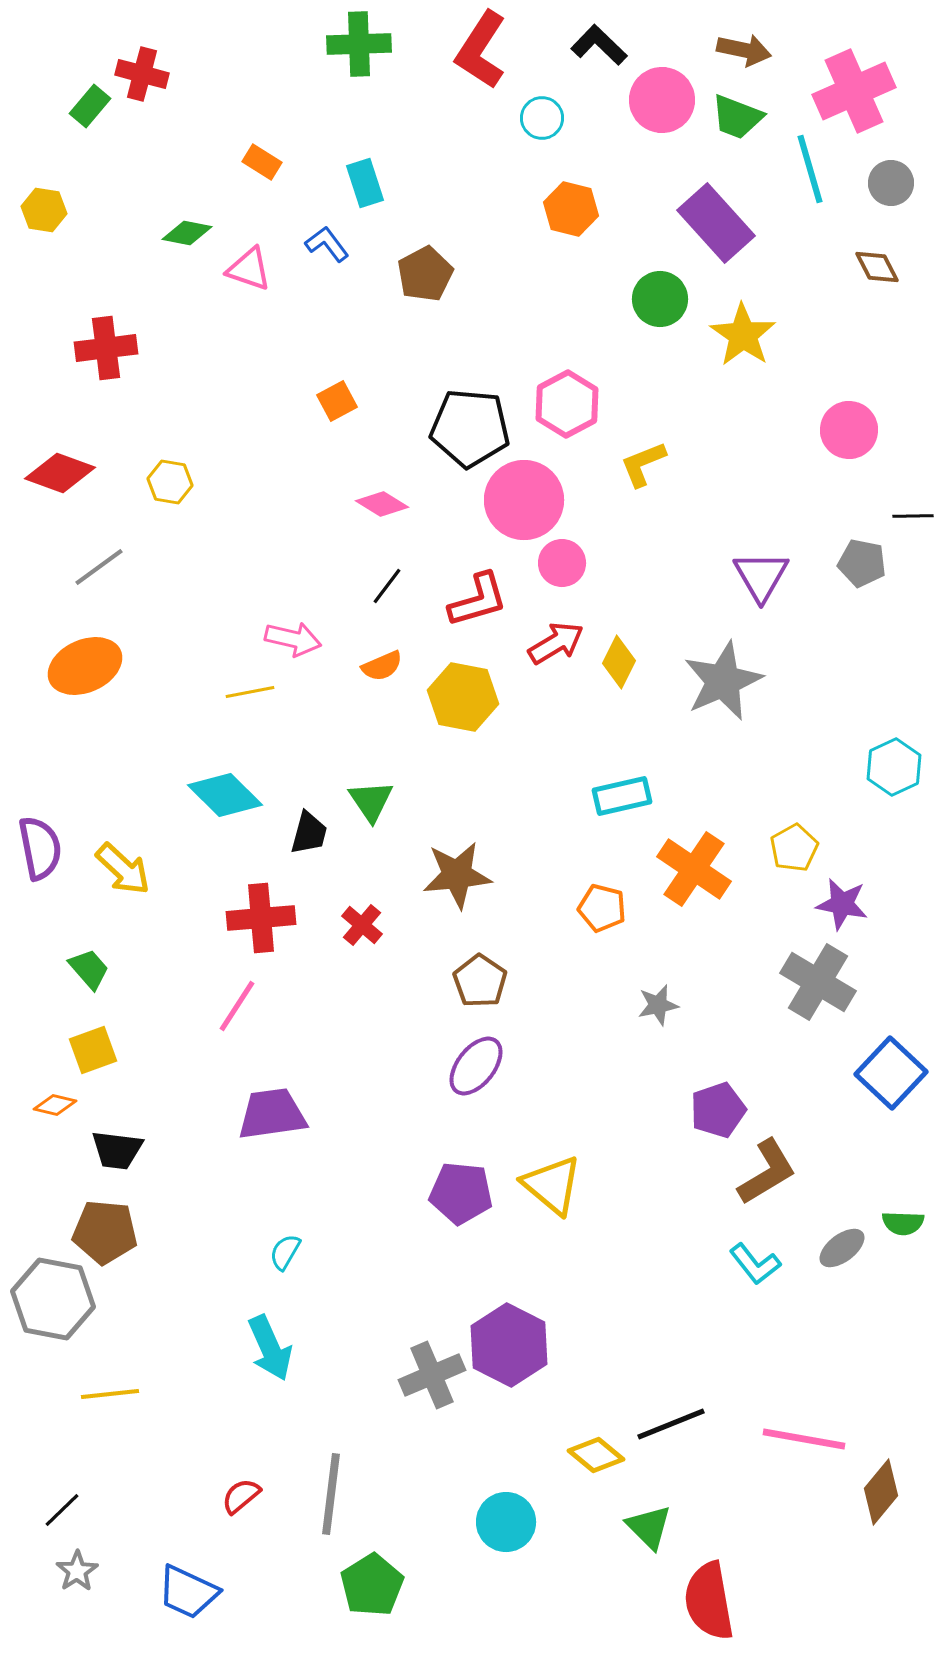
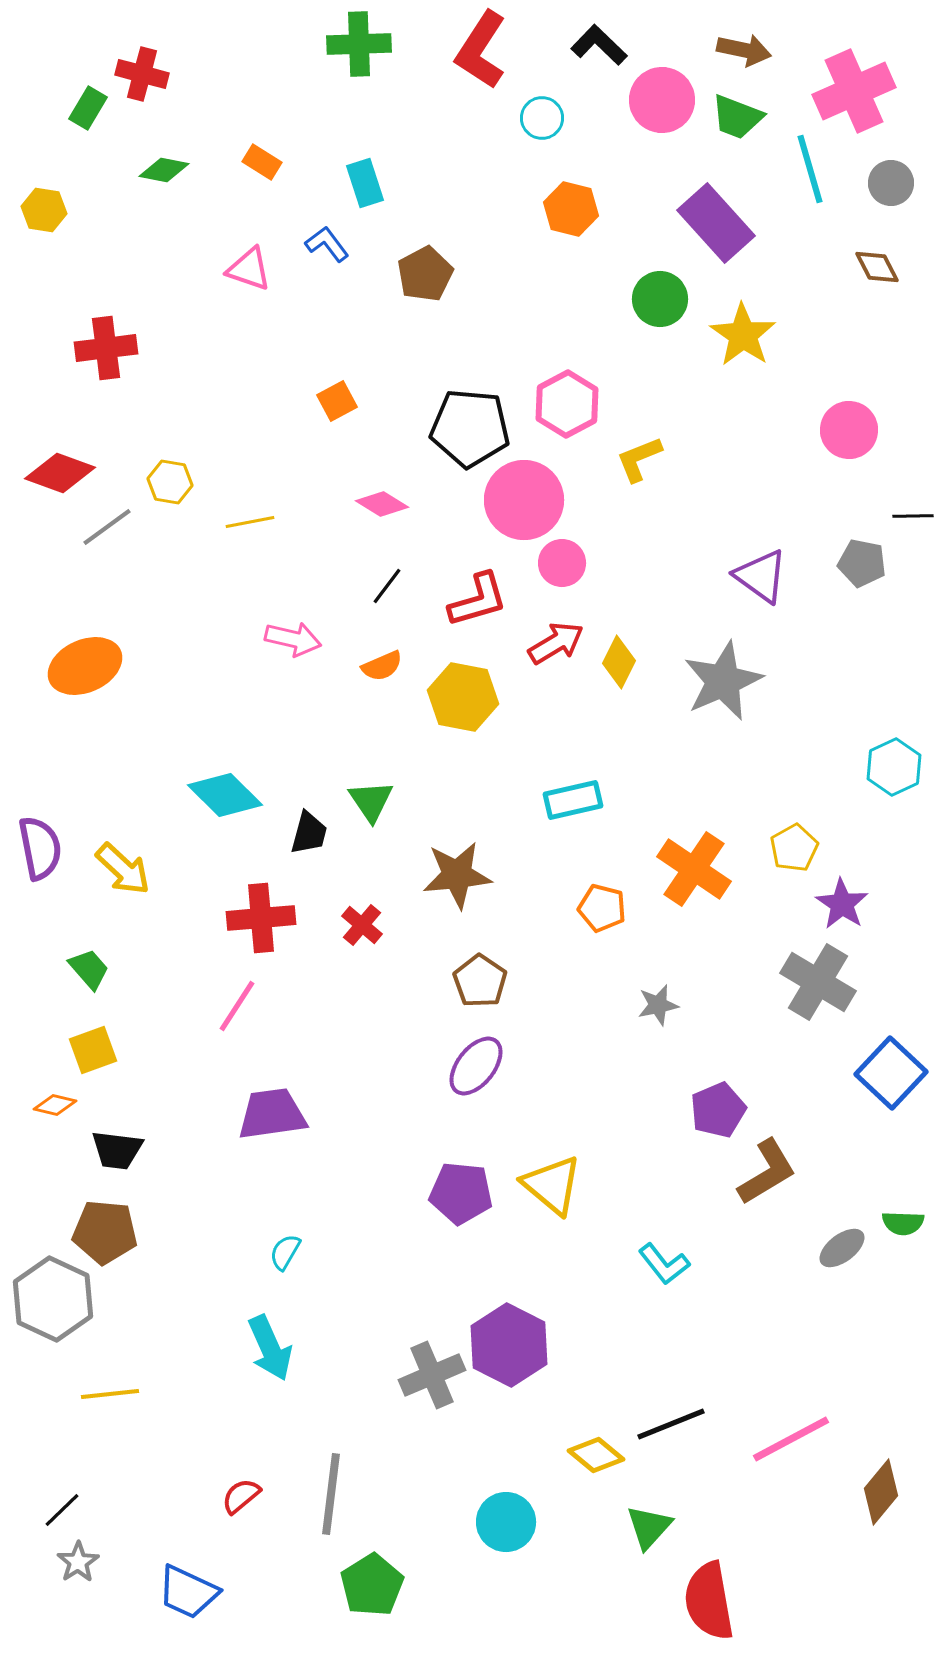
green rectangle at (90, 106): moved 2 px left, 2 px down; rotated 9 degrees counterclockwise
green diamond at (187, 233): moved 23 px left, 63 px up
yellow L-shape at (643, 464): moved 4 px left, 5 px up
gray line at (99, 567): moved 8 px right, 40 px up
purple triangle at (761, 576): rotated 24 degrees counterclockwise
yellow line at (250, 692): moved 170 px up
cyan rectangle at (622, 796): moved 49 px left, 4 px down
purple star at (842, 904): rotated 22 degrees clockwise
purple pentagon at (718, 1110): rotated 4 degrees counterclockwise
cyan L-shape at (755, 1264): moved 91 px left
gray hexagon at (53, 1299): rotated 14 degrees clockwise
pink line at (804, 1439): moved 13 px left; rotated 38 degrees counterclockwise
green triangle at (649, 1527): rotated 27 degrees clockwise
gray star at (77, 1571): moved 1 px right, 9 px up
